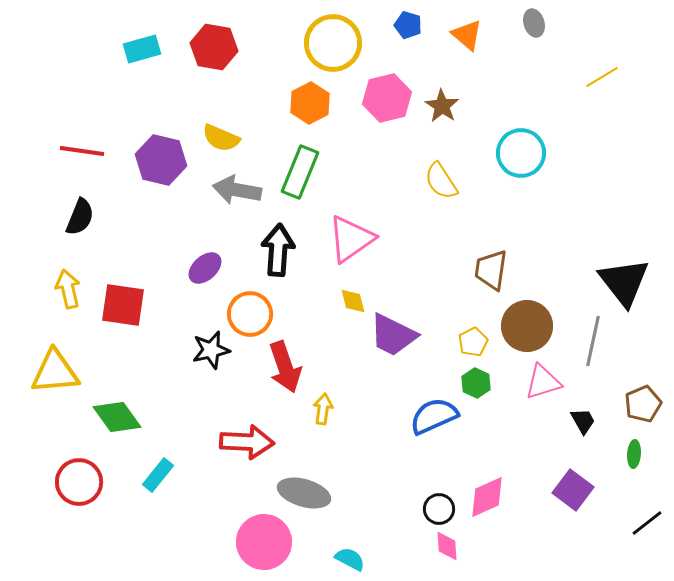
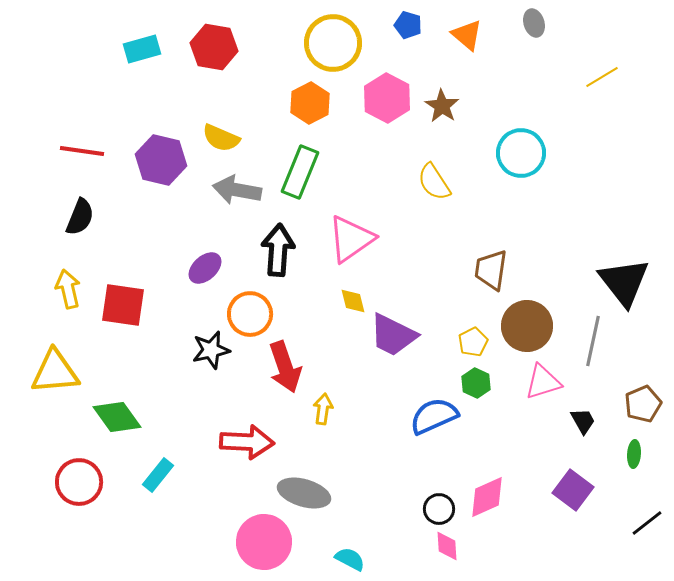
pink hexagon at (387, 98): rotated 18 degrees counterclockwise
yellow semicircle at (441, 181): moved 7 px left, 1 px down
